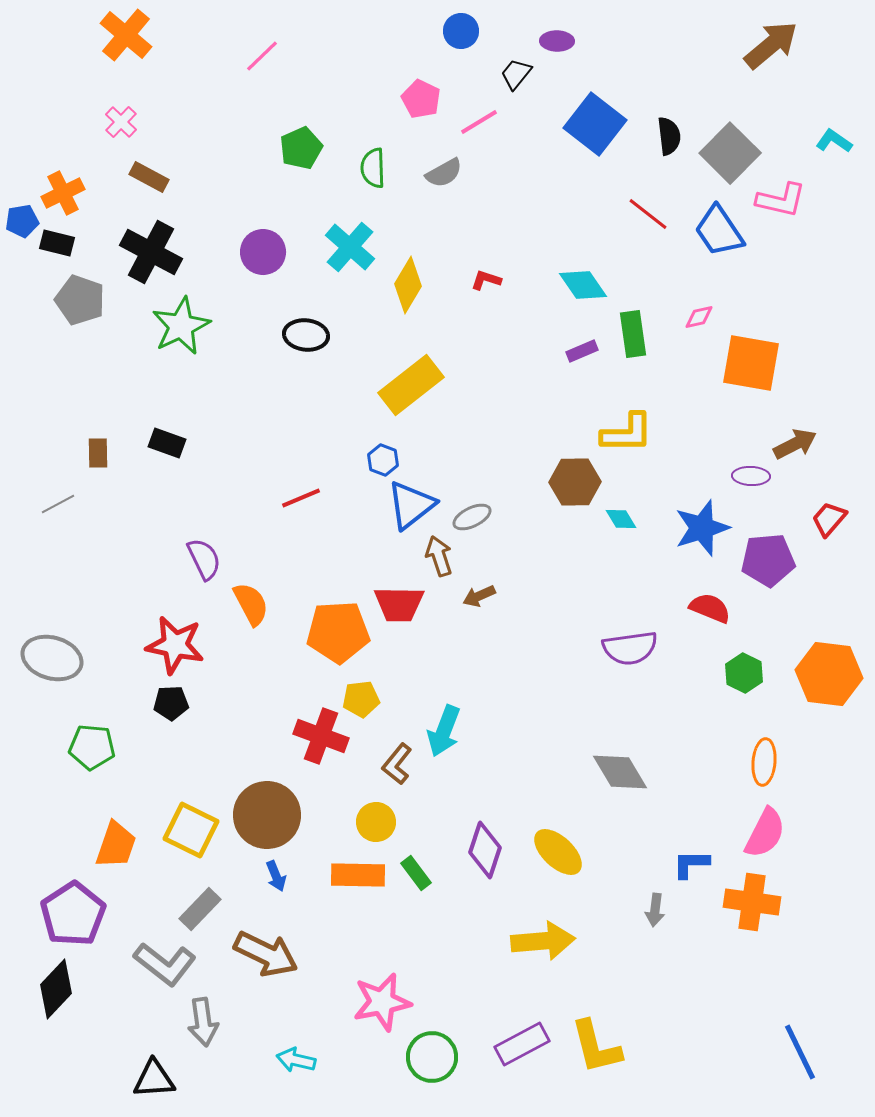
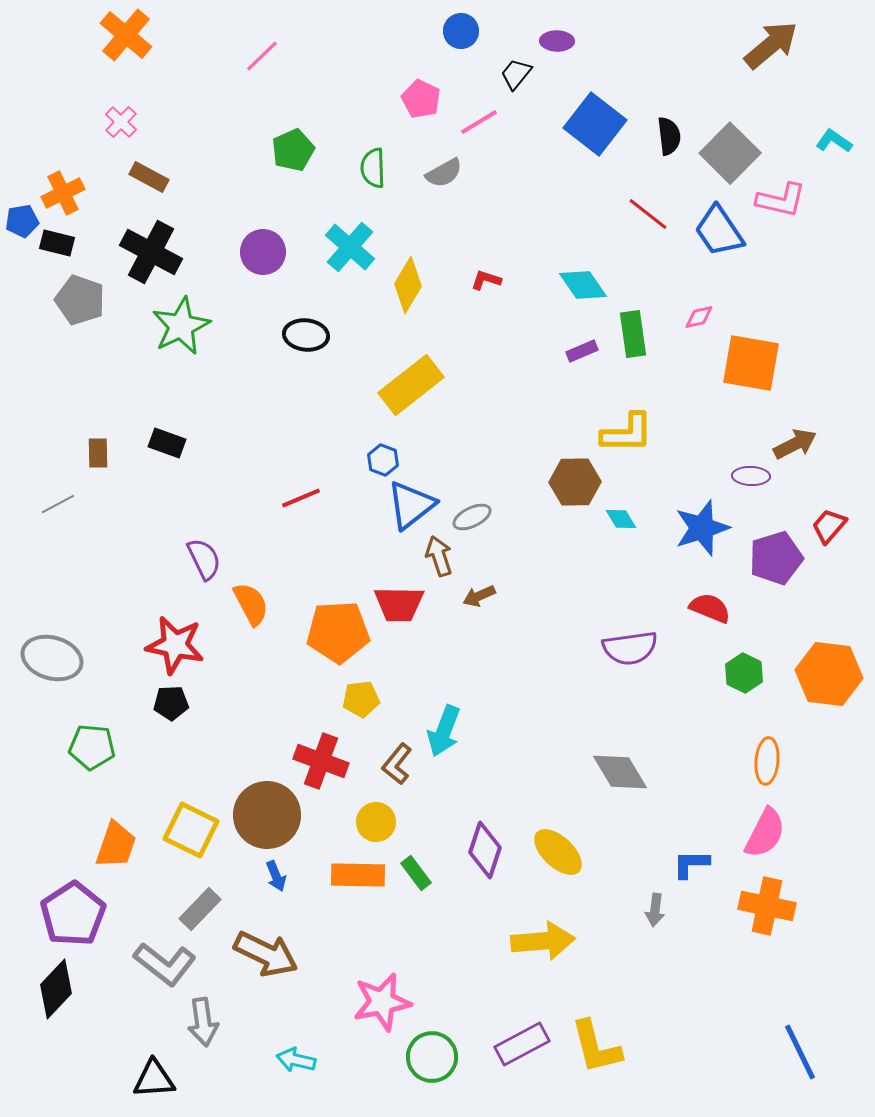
green pentagon at (301, 148): moved 8 px left, 2 px down
red trapezoid at (829, 519): moved 7 px down
purple pentagon at (768, 560): moved 8 px right, 2 px up; rotated 12 degrees counterclockwise
red cross at (321, 736): moved 25 px down
orange ellipse at (764, 762): moved 3 px right, 1 px up
orange cross at (752, 902): moved 15 px right, 4 px down; rotated 4 degrees clockwise
